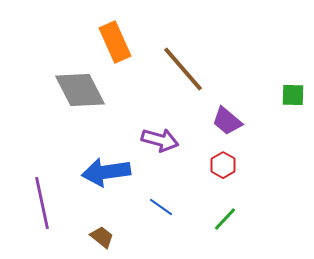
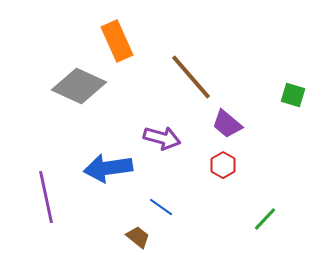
orange rectangle: moved 2 px right, 1 px up
brown line: moved 8 px right, 8 px down
gray diamond: moved 1 px left, 4 px up; rotated 38 degrees counterclockwise
green square: rotated 15 degrees clockwise
purple trapezoid: moved 3 px down
purple arrow: moved 2 px right, 2 px up
blue arrow: moved 2 px right, 4 px up
purple line: moved 4 px right, 6 px up
green line: moved 40 px right
brown trapezoid: moved 36 px right
